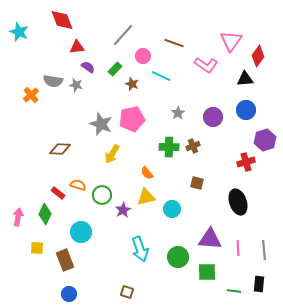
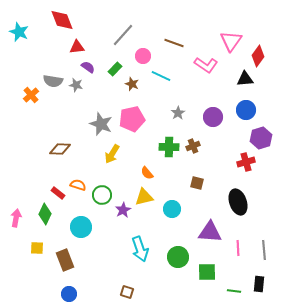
purple hexagon at (265, 140): moved 4 px left, 2 px up
yellow triangle at (146, 197): moved 2 px left
pink arrow at (18, 217): moved 2 px left, 1 px down
cyan circle at (81, 232): moved 5 px up
purple triangle at (210, 239): moved 7 px up
